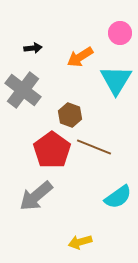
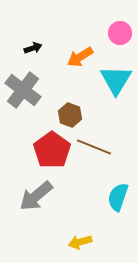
black arrow: rotated 12 degrees counterclockwise
cyan semicircle: rotated 144 degrees clockwise
